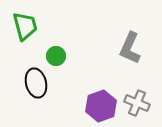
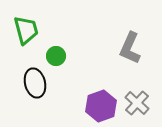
green trapezoid: moved 1 px right, 4 px down
black ellipse: moved 1 px left
gray cross: rotated 20 degrees clockwise
